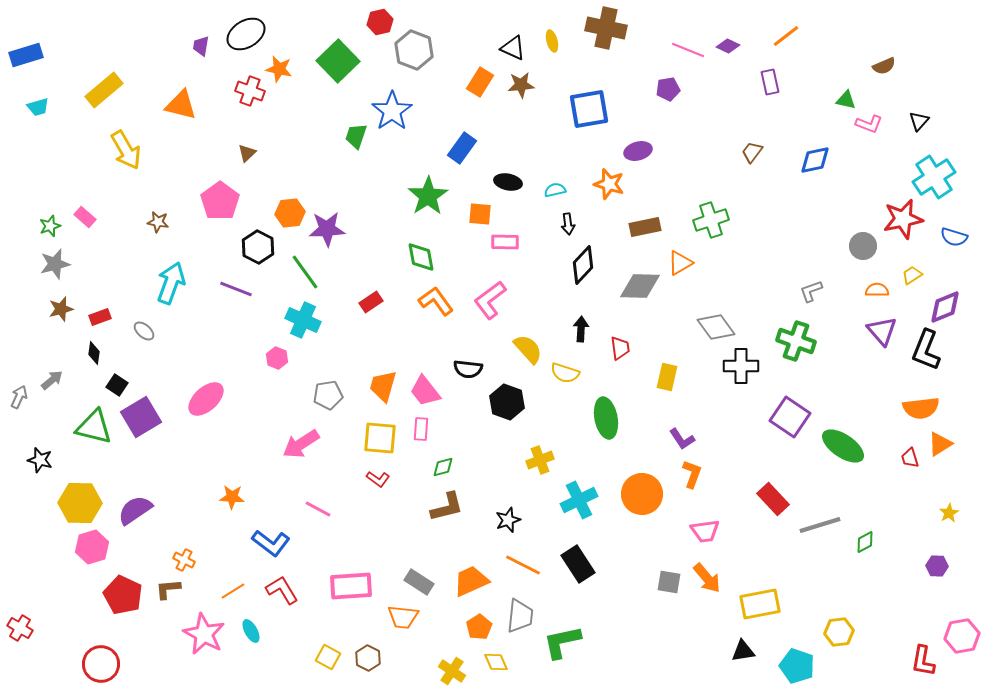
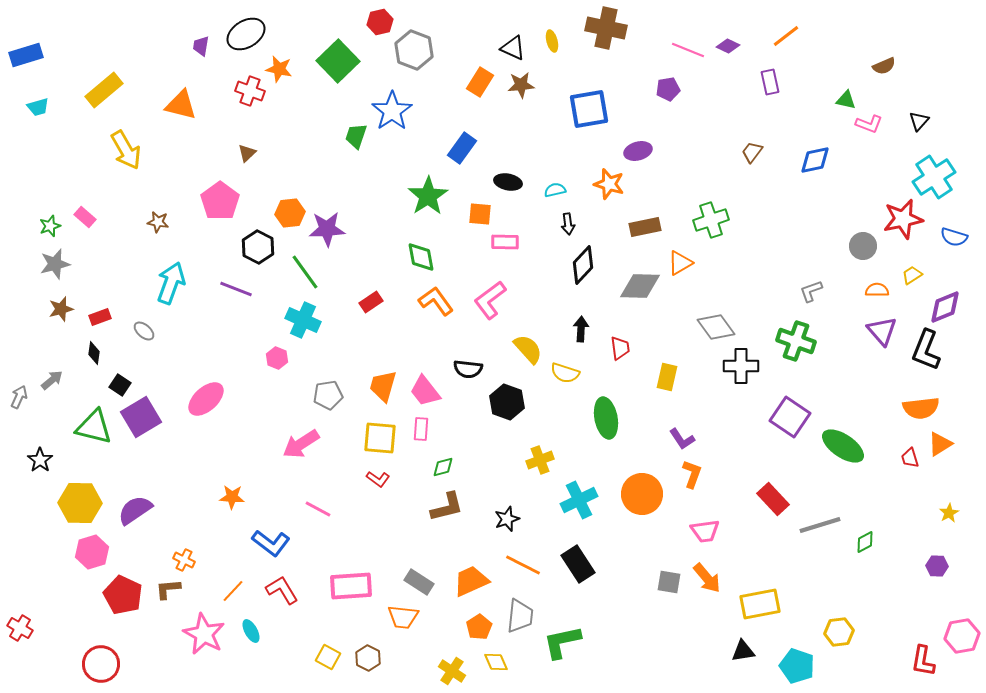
black square at (117, 385): moved 3 px right
black star at (40, 460): rotated 20 degrees clockwise
black star at (508, 520): moved 1 px left, 1 px up
pink hexagon at (92, 547): moved 5 px down
orange line at (233, 591): rotated 15 degrees counterclockwise
